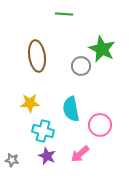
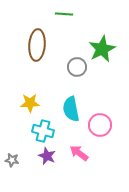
green star: rotated 20 degrees clockwise
brown ellipse: moved 11 px up; rotated 12 degrees clockwise
gray circle: moved 4 px left, 1 px down
pink arrow: moved 1 px left, 1 px up; rotated 78 degrees clockwise
